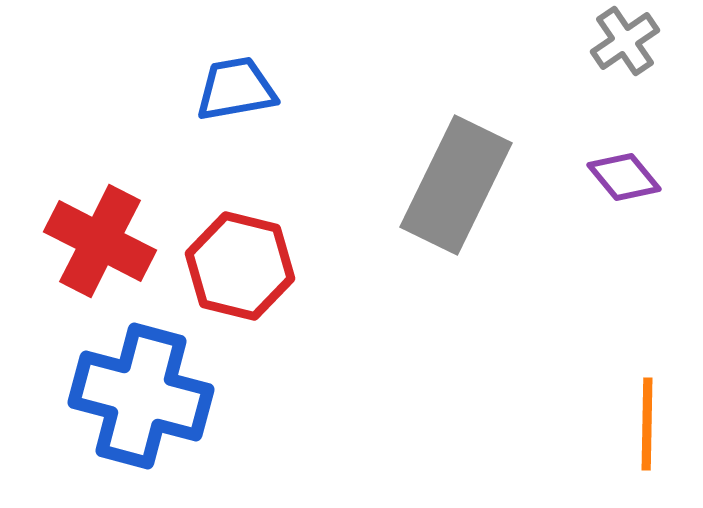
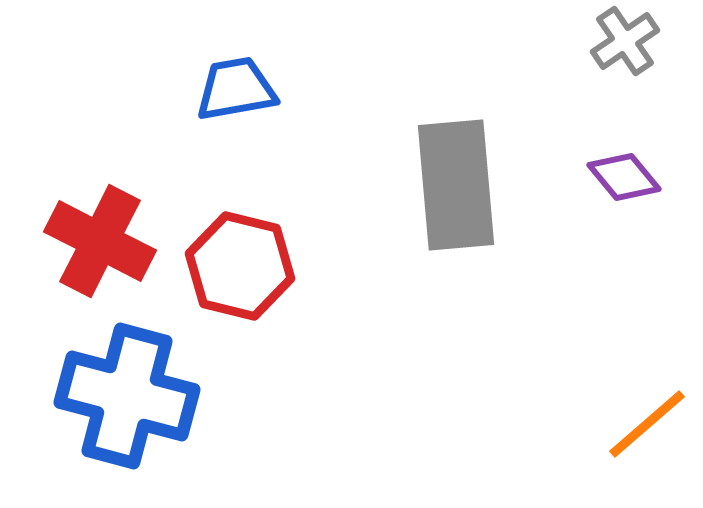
gray rectangle: rotated 31 degrees counterclockwise
blue cross: moved 14 px left
orange line: rotated 48 degrees clockwise
